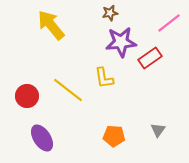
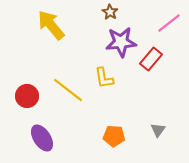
brown star: moved 1 px up; rotated 28 degrees counterclockwise
red rectangle: moved 1 px right, 1 px down; rotated 15 degrees counterclockwise
